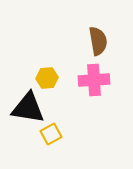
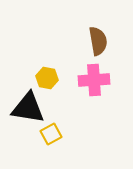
yellow hexagon: rotated 15 degrees clockwise
